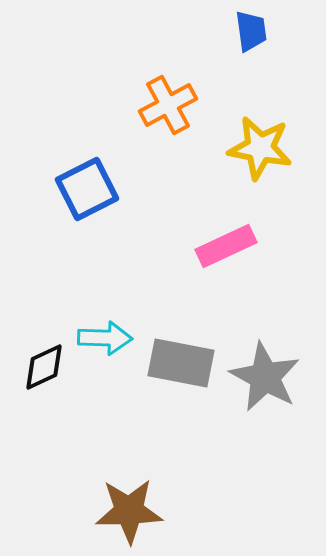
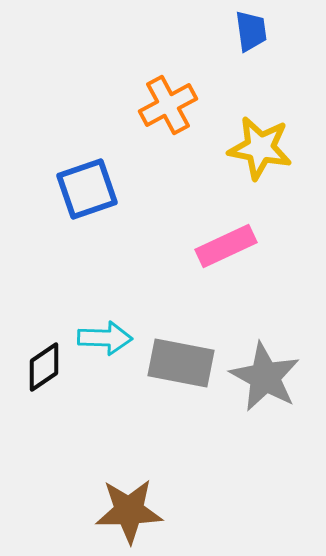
blue square: rotated 8 degrees clockwise
black diamond: rotated 9 degrees counterclockwise
